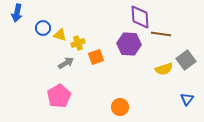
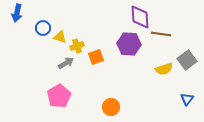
yellow triangle: moved 2 px down
yellow cross: moved 1 px left, 3 px down
gray square: moved 1 px right
orange circle: moved 9 px left
